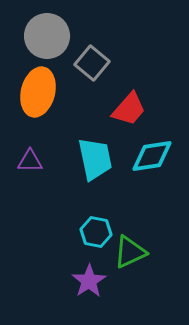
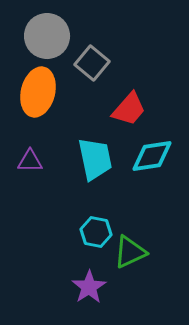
purple star: moved 6 px down
